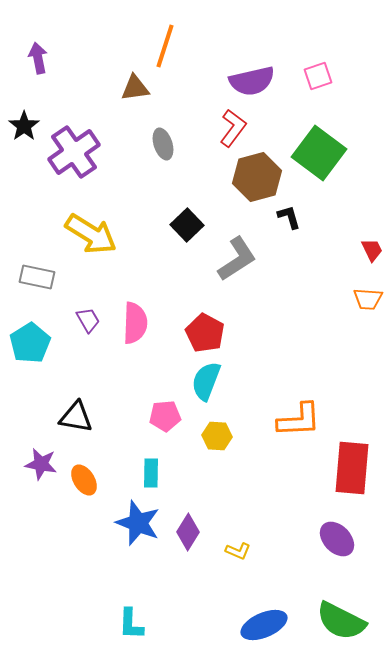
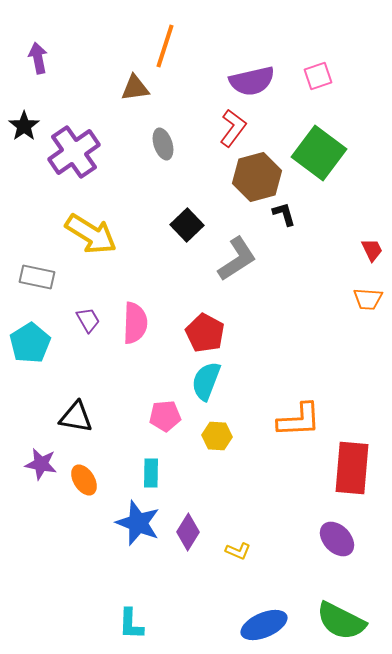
black L-shape: moved 5 px left, 3 px up
